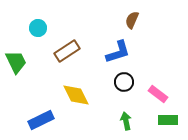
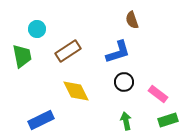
brown semicircle: rotated 42 degrees counterclockwise
cyan circle: moved 1 px left, 1 px down
brown rectangle: moved 1 px right
green trapezoid: moved 6 px right, 6 px up; rotated 15 degrees clockwise
yellow diamond: moved 4 px up
green rectangle: rotated 18 degrees counterclockwise
